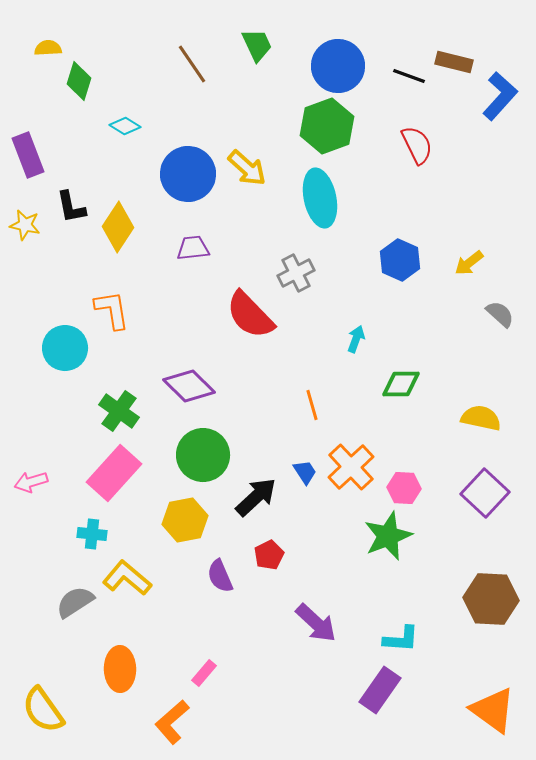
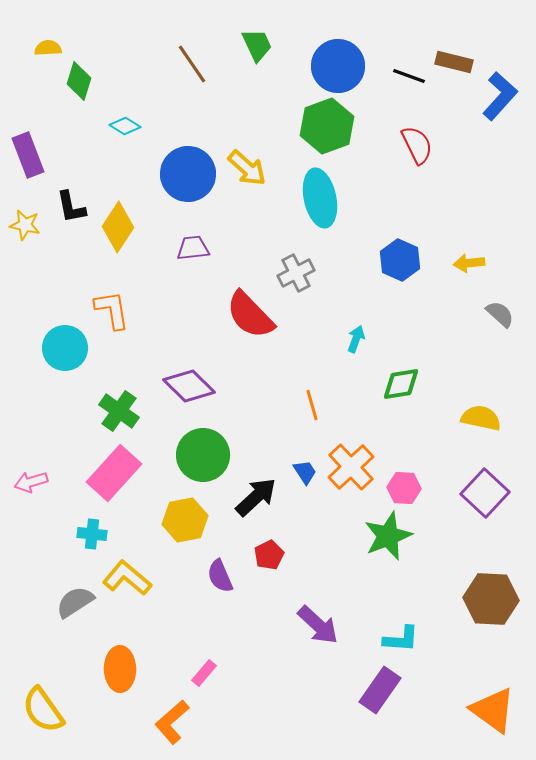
yellow arrow at (469, 263): rotated 32 degrees clockwise
green diamond at (401, 384): rotated 9 degrees counterclockwise
purple arrow at (316, 623): moved 2 px right, 2 px down
